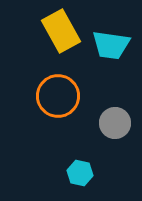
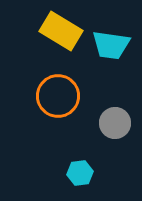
yellow rectangle: rotated 30 degrees counterclockwise
cyan hexagon: rotated 20 degrees counterclockwise
